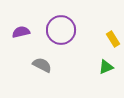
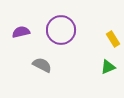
green triangle: moved 2 px right
